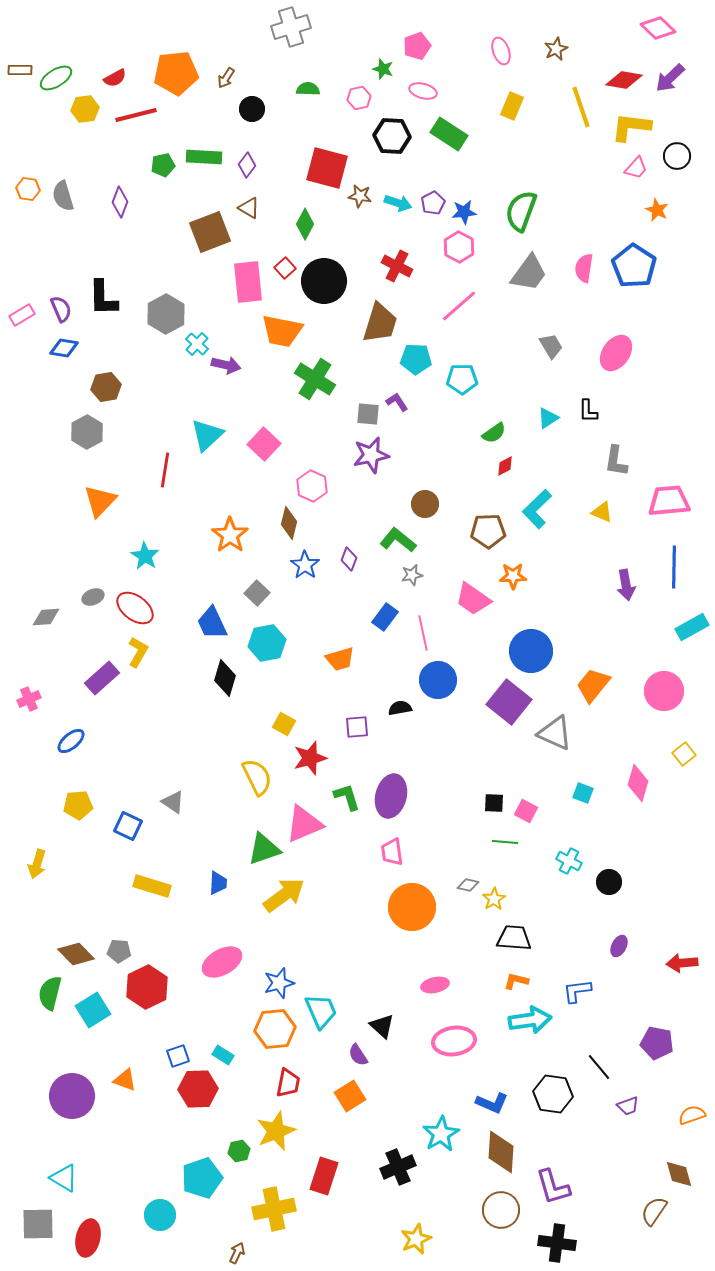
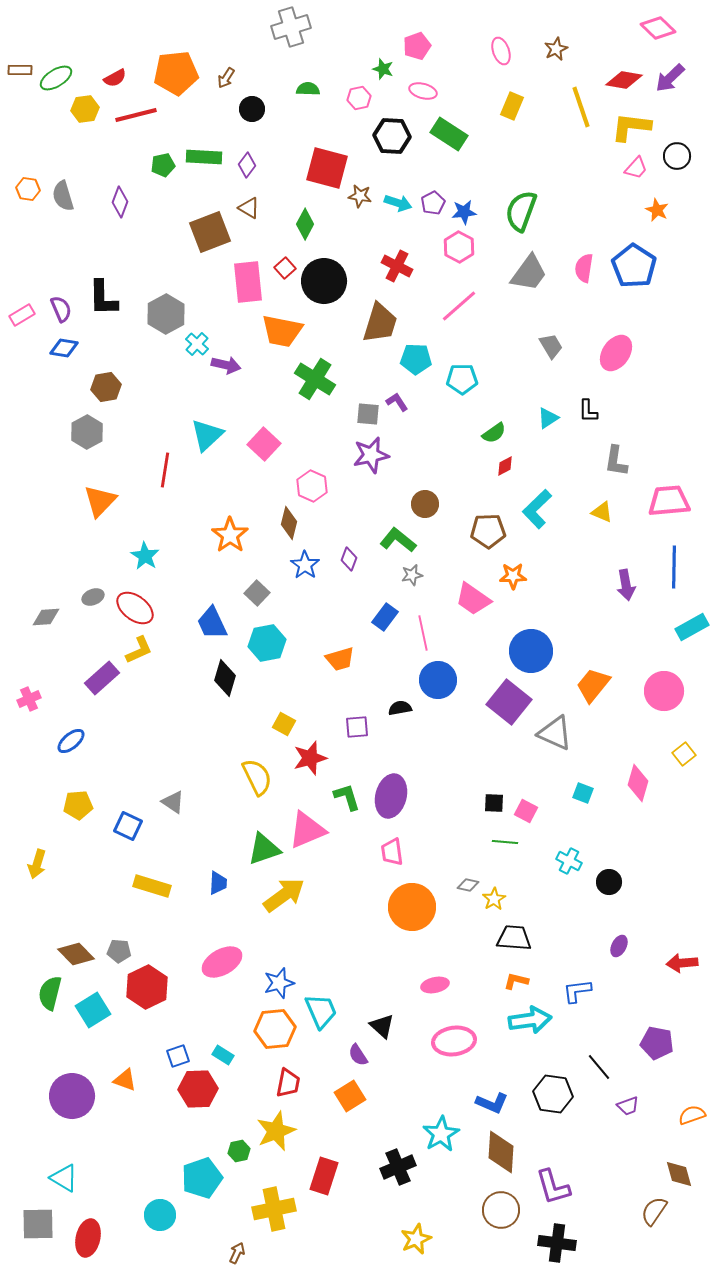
yellow L-shape at (138, 652): moved 1 px right, 2 px up; rotated 36 degrees clockwise
pink triangle at (304, 824): moved 3 px right, 6 px down
